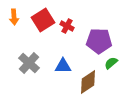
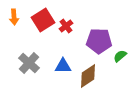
red cross: moved 1 px left; rotated 24 degrees clockwise
green semicircle: moved 9 px right, 7 px up
brown diamond: moved 6 px up
